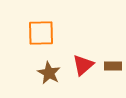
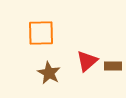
red triangle: moved 4 px right, 4 px up
